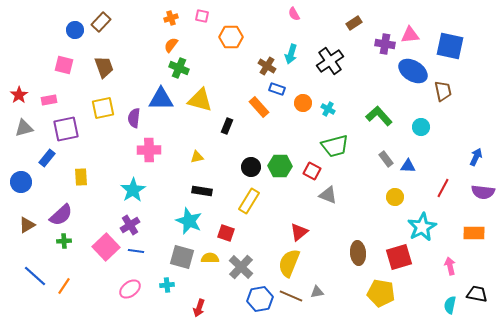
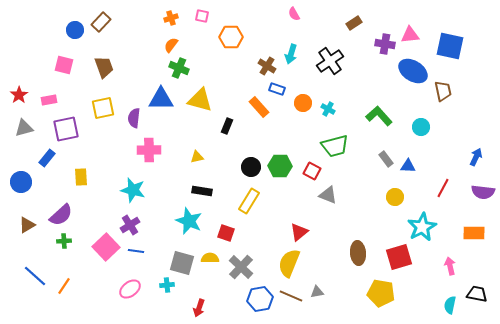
cyan star at (133, 190): rotated 25 degrees counterclockwise
gray square at (182, 257): moved 6 px down
